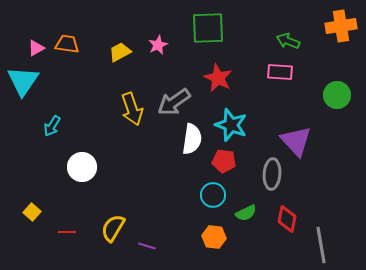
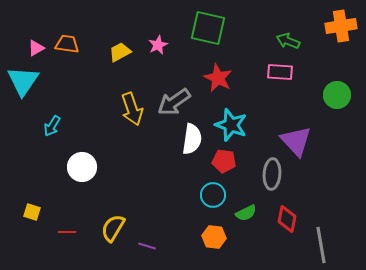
green square: rotated 15 degrees clockwise
yellow square: rotated 24 degrees counterclockwise
